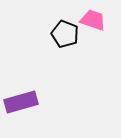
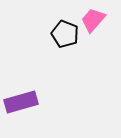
pink trapezoid: rotated 68 degrees counterclockwise
